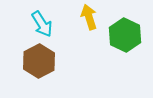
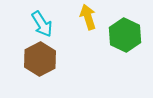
yellow arrow: moved 1 px left
brown hexagon: moved 1 px right, 2 px up
